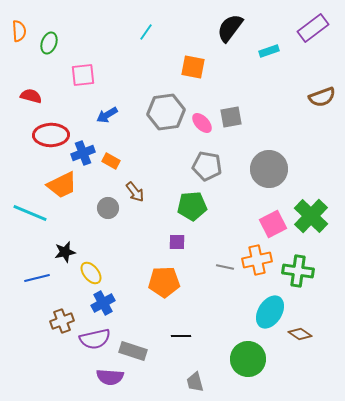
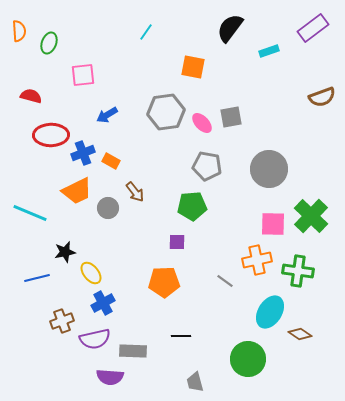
orange trapezoid at (62, 185): moved 15 px right, 6 px down
pink square at (273, 224): rotated 28 degrees clockwise
gray line at (225, 267): moved 14 px down; rotated 24 degrees clockwise
gray rectangle at (133, 351): rotated 16 degrees counterclockwise
